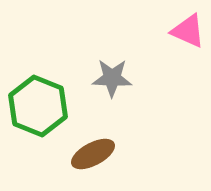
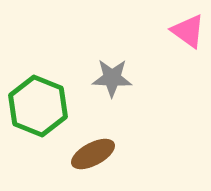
pink triangle: rotated 12 degrees clockwise
